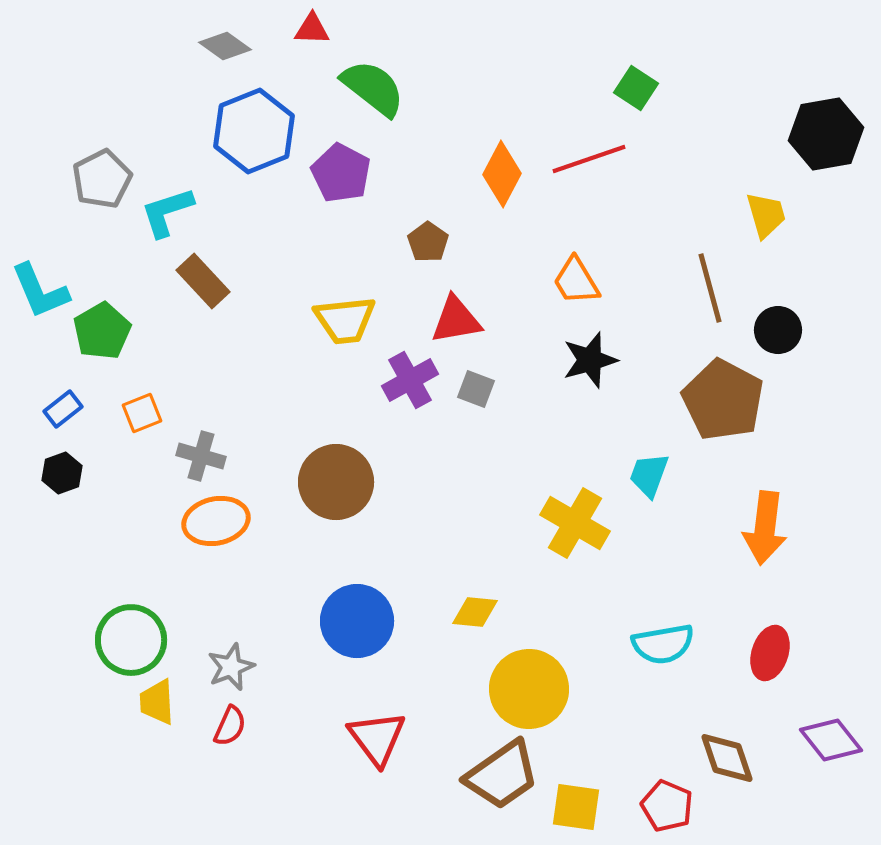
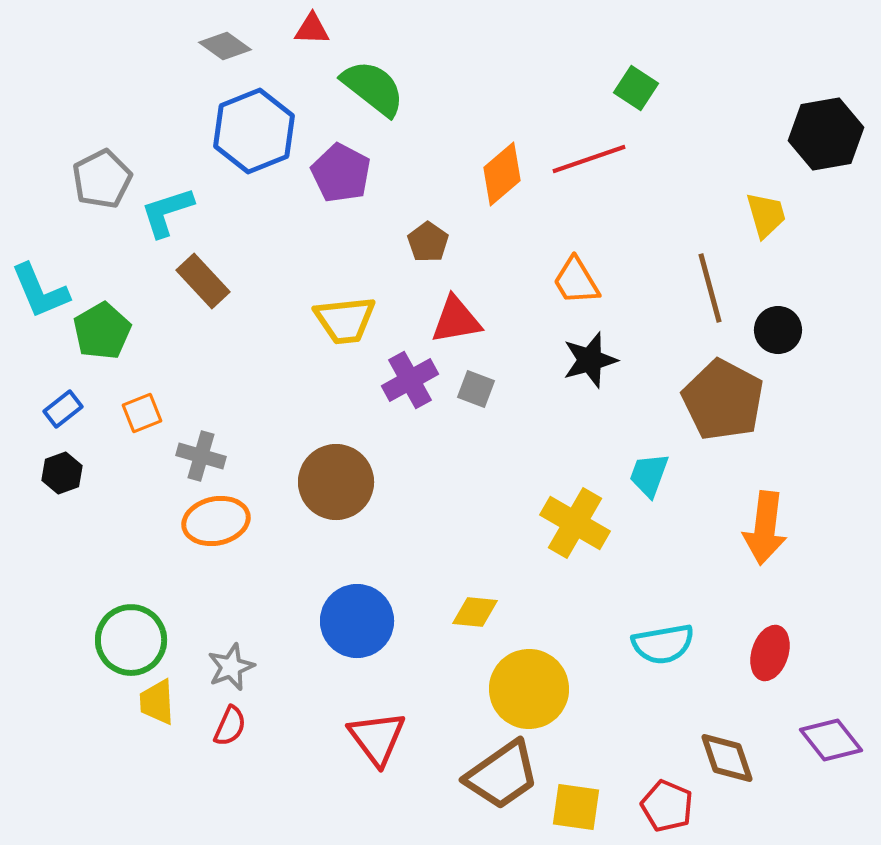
orange diamond at (502, 174): rotated 22 degrees clockwise
